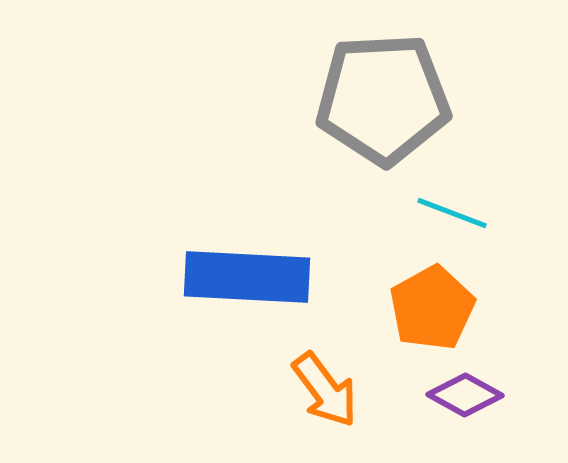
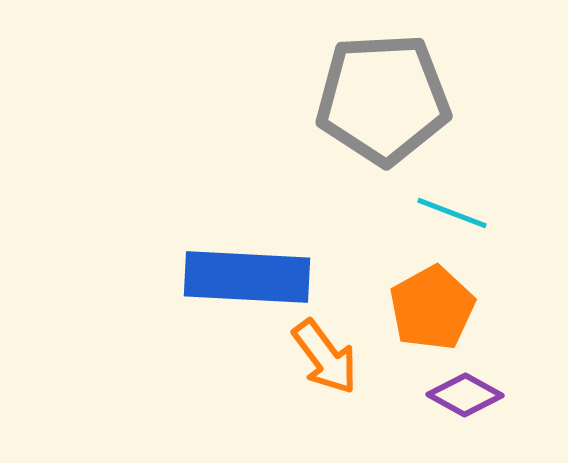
orange arrow: moved 33 px up
